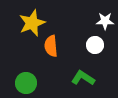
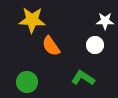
yellow star: moved 3 px up; rotated 24 degrees clockwise
orange semicircle: rotated 30 degrees counterclockwise
green circle: moved 1 px right, 1 px up
